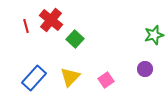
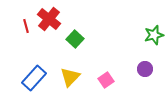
red cross: moved 2 px left, 1 px up
